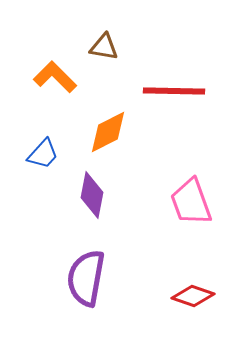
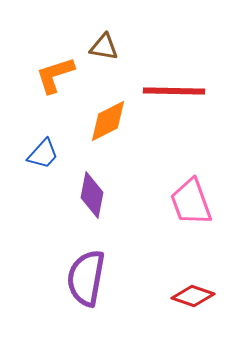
orange L-shape: moved 2 px up; rotated 63 degrees counterclockwise
orange diamond: moved 11 px up
